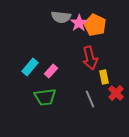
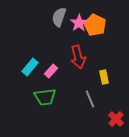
gray semicircle: moved 2 px left; rotated 102 degrees clockwise
red arrow: moved 12 px left, 1 px up
red cross: moved 26 px down
